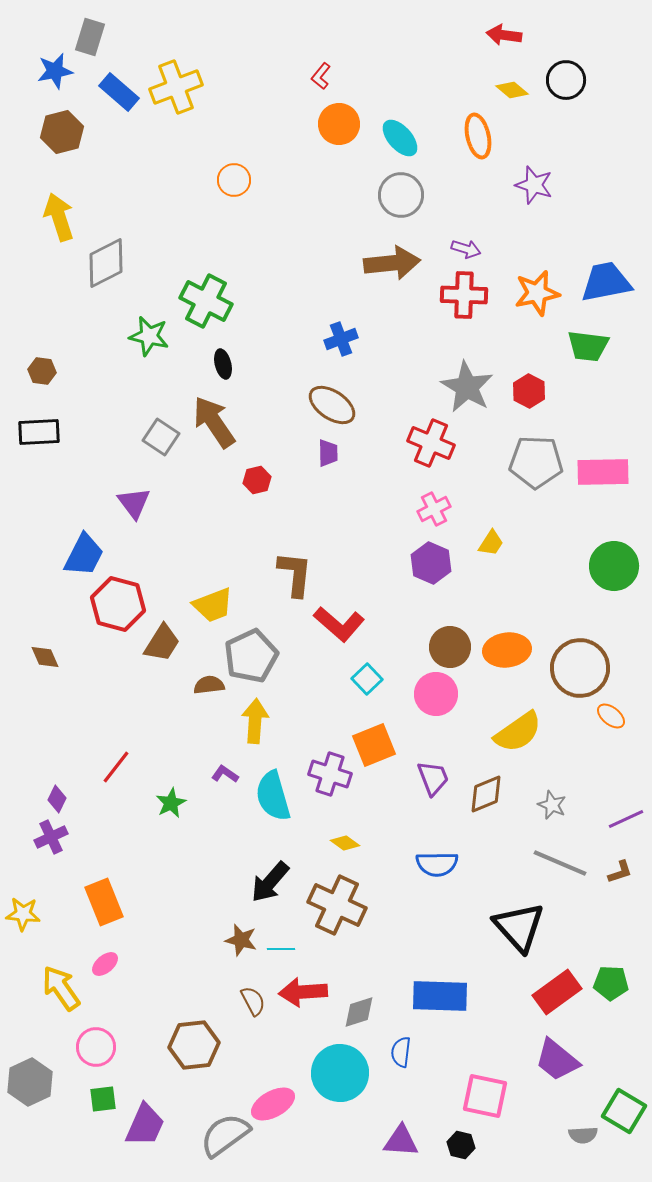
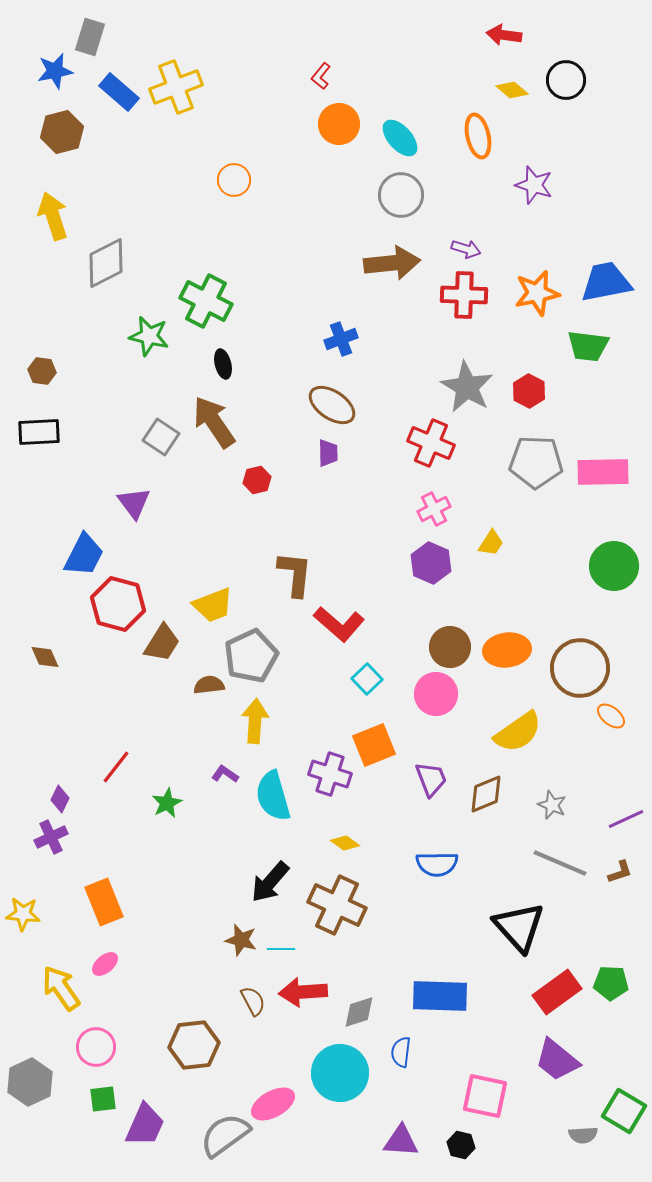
yellow arrow at (59, 217): moved 6 px left, 1 px up
purple trapezoid at (433, 778): moved 2 px left, 1 px down
purple diamond at (57, 799): moved 3 px right
green star at (171, 803): moved 4 px left
